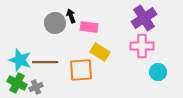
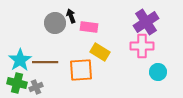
purple cross: moved 2 px right, 4 px down
cyan star: rotated 20 degrees clockwise
green cross: rotated 12 degrees counterclockwise
